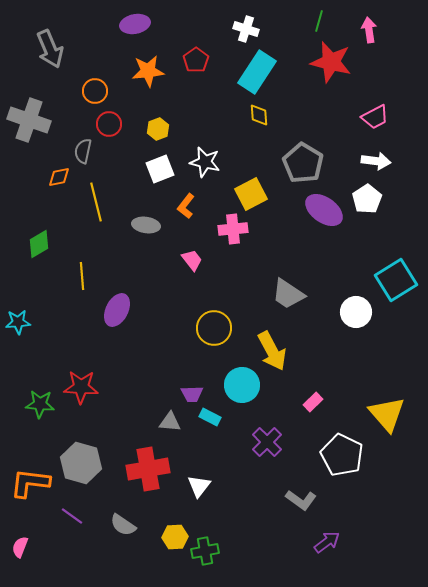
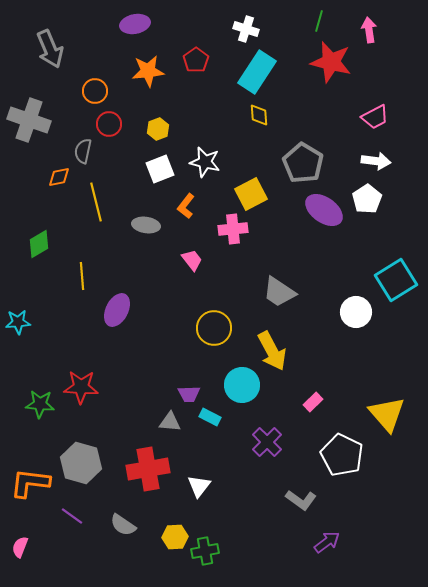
gray trapezoid at (288, 294): moved 9 px left, 2 px up
purple trapezoid at (192, 394): moved 3 px left
